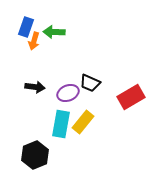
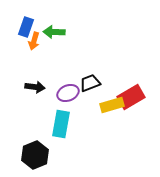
black trapezoid: rotated 135 degrees clockwise
yellow rectangle: moved 29 px right, 17 px up; rotated 35 degrees clockwise
